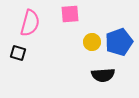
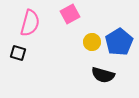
pink square: rotated 24 degrees counterclockwise
blue pentagon: rotated 12 degrees counterclockwise
black semicircle: rotated 20 degrees clockwise
